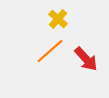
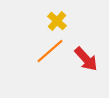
yellow cross: moved 1 px left, 2 px down
